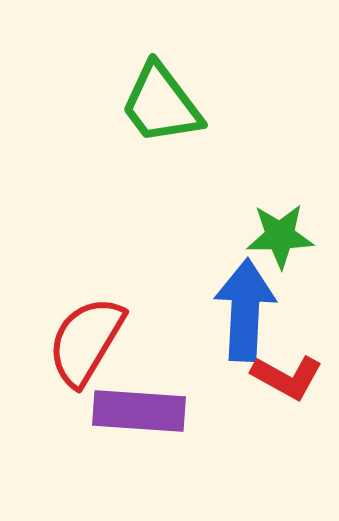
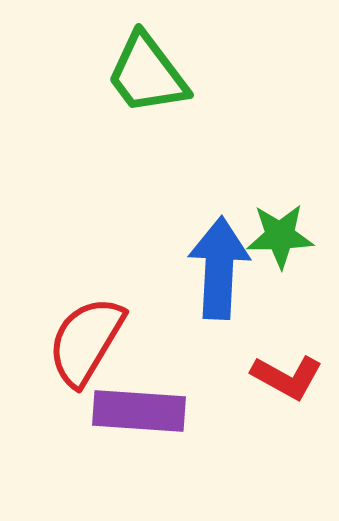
green trapezoid: moved 14 px left, 30 px up
blue arrow: moved 26 px left, 42 px up
